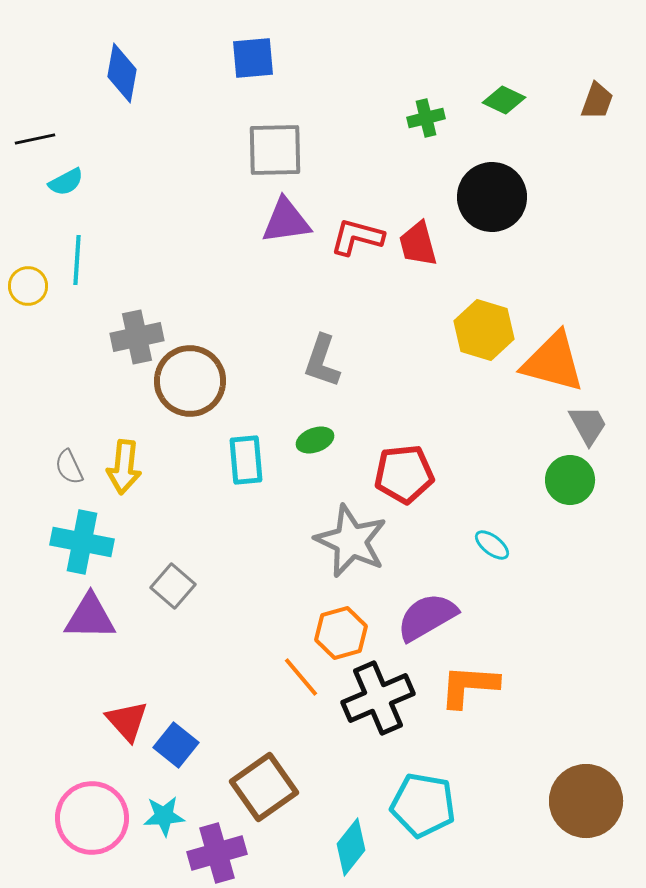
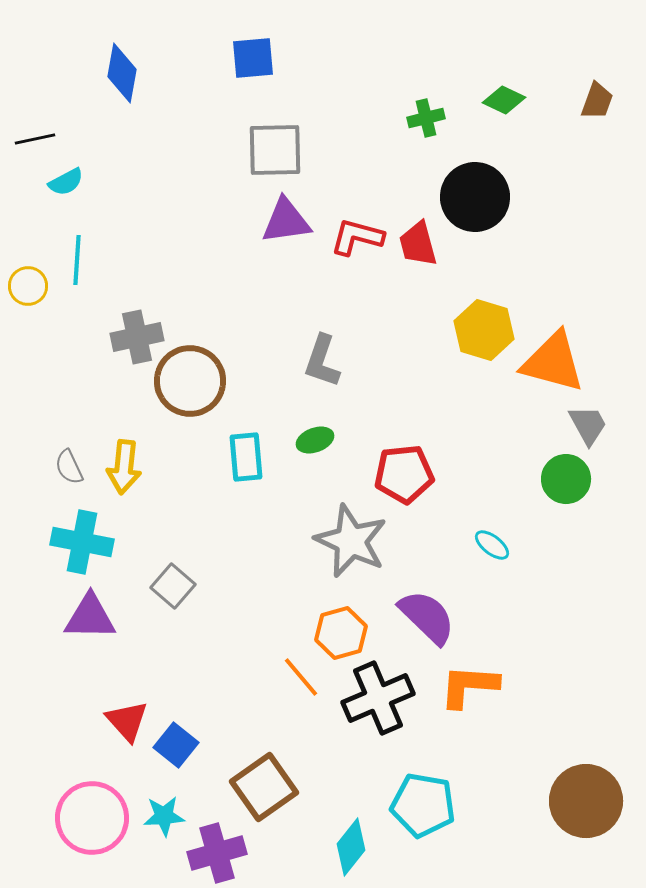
black circle at (492, 197): moved 17 px left
cyan rectangle at (246, 460): moved 3 px up
green circle at (570, 480): moved 4 px left, 1 px up
purple semicircle at (427, 617): rotated 74 degrees clockwise
